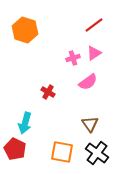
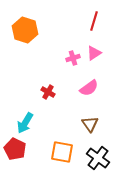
red line: moved 4 px up; rotated 36 degrees counterclockwise
pink semicircle: moved 1 px right, 6 px down
cyan arrow: rotated 15 degrees clockwise
black cross: moved 1 px right, 5 px down
